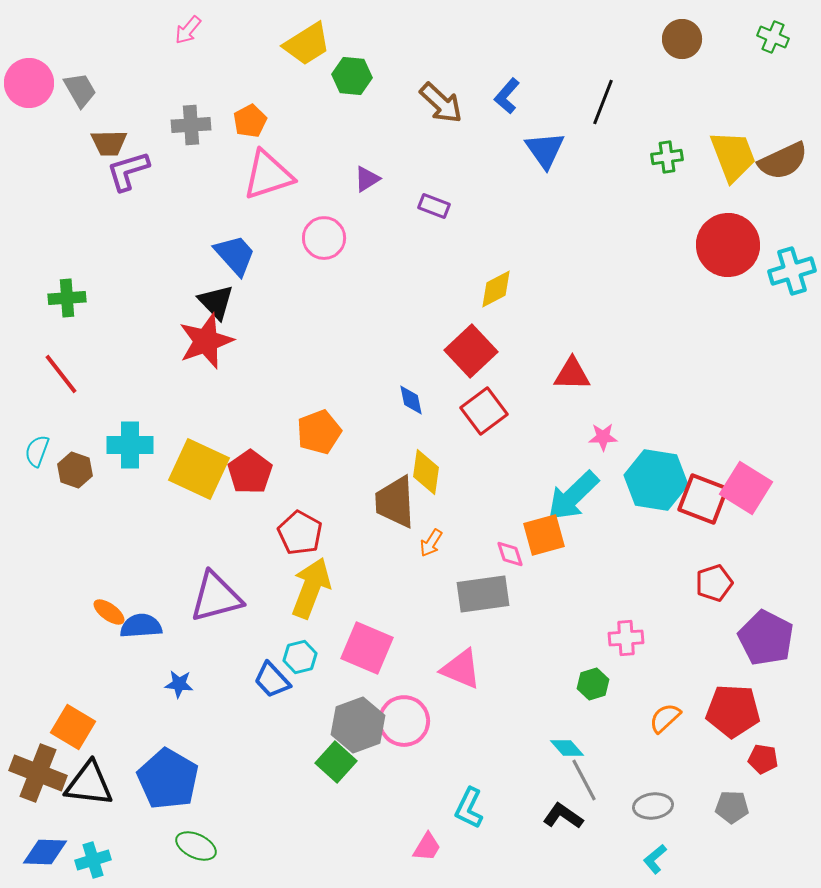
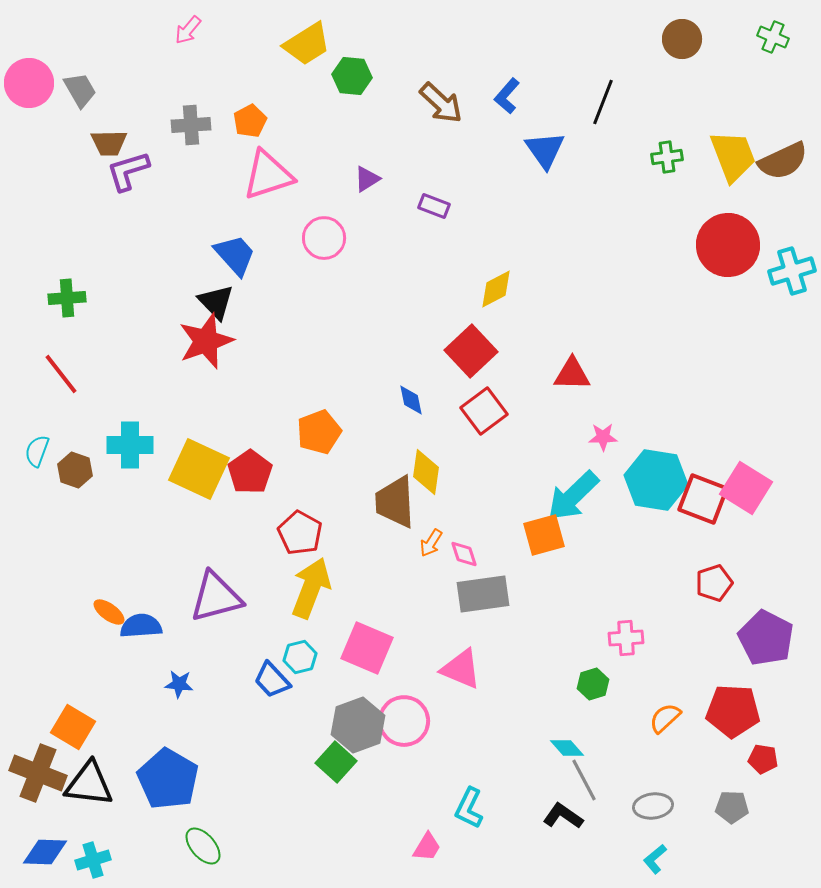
pink diamond at (510, 554): moved 46 px left
green ellipse at (196, 846): moved 7 px right; rotated 24 degrees clockwise
